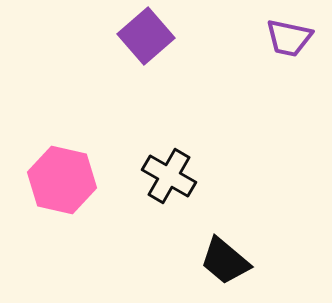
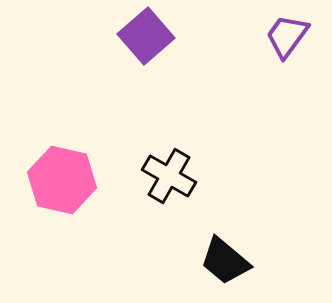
purple trapezoid: moved 2 px left, 2 px up; rotated 114 degrees clockwise
